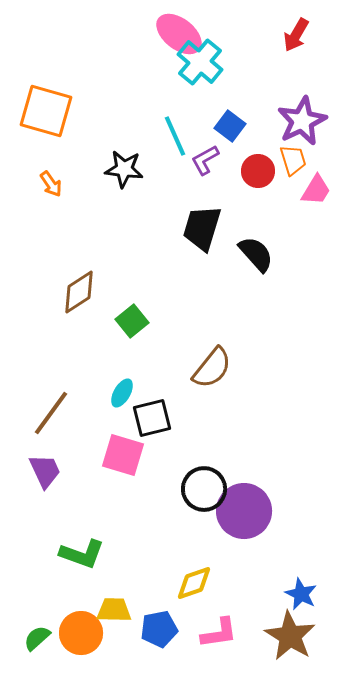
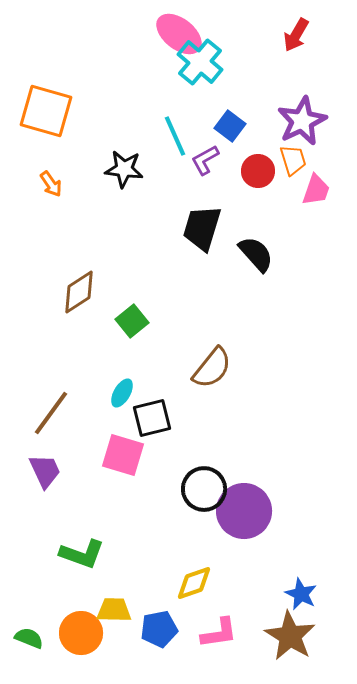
pink trapezoid: rotated 12 degrees counterclockwise
green semicircle: moved 8 px left; rotated 64 degrees clockwise
